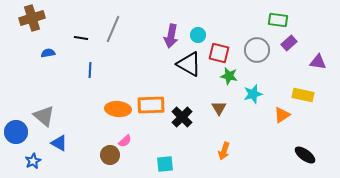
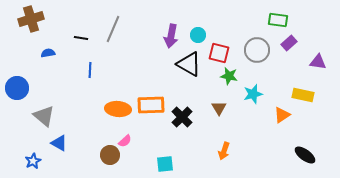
brown cross: moved 1 px left, 1 px down
blue circle: moved 1 px right, 44 px up
